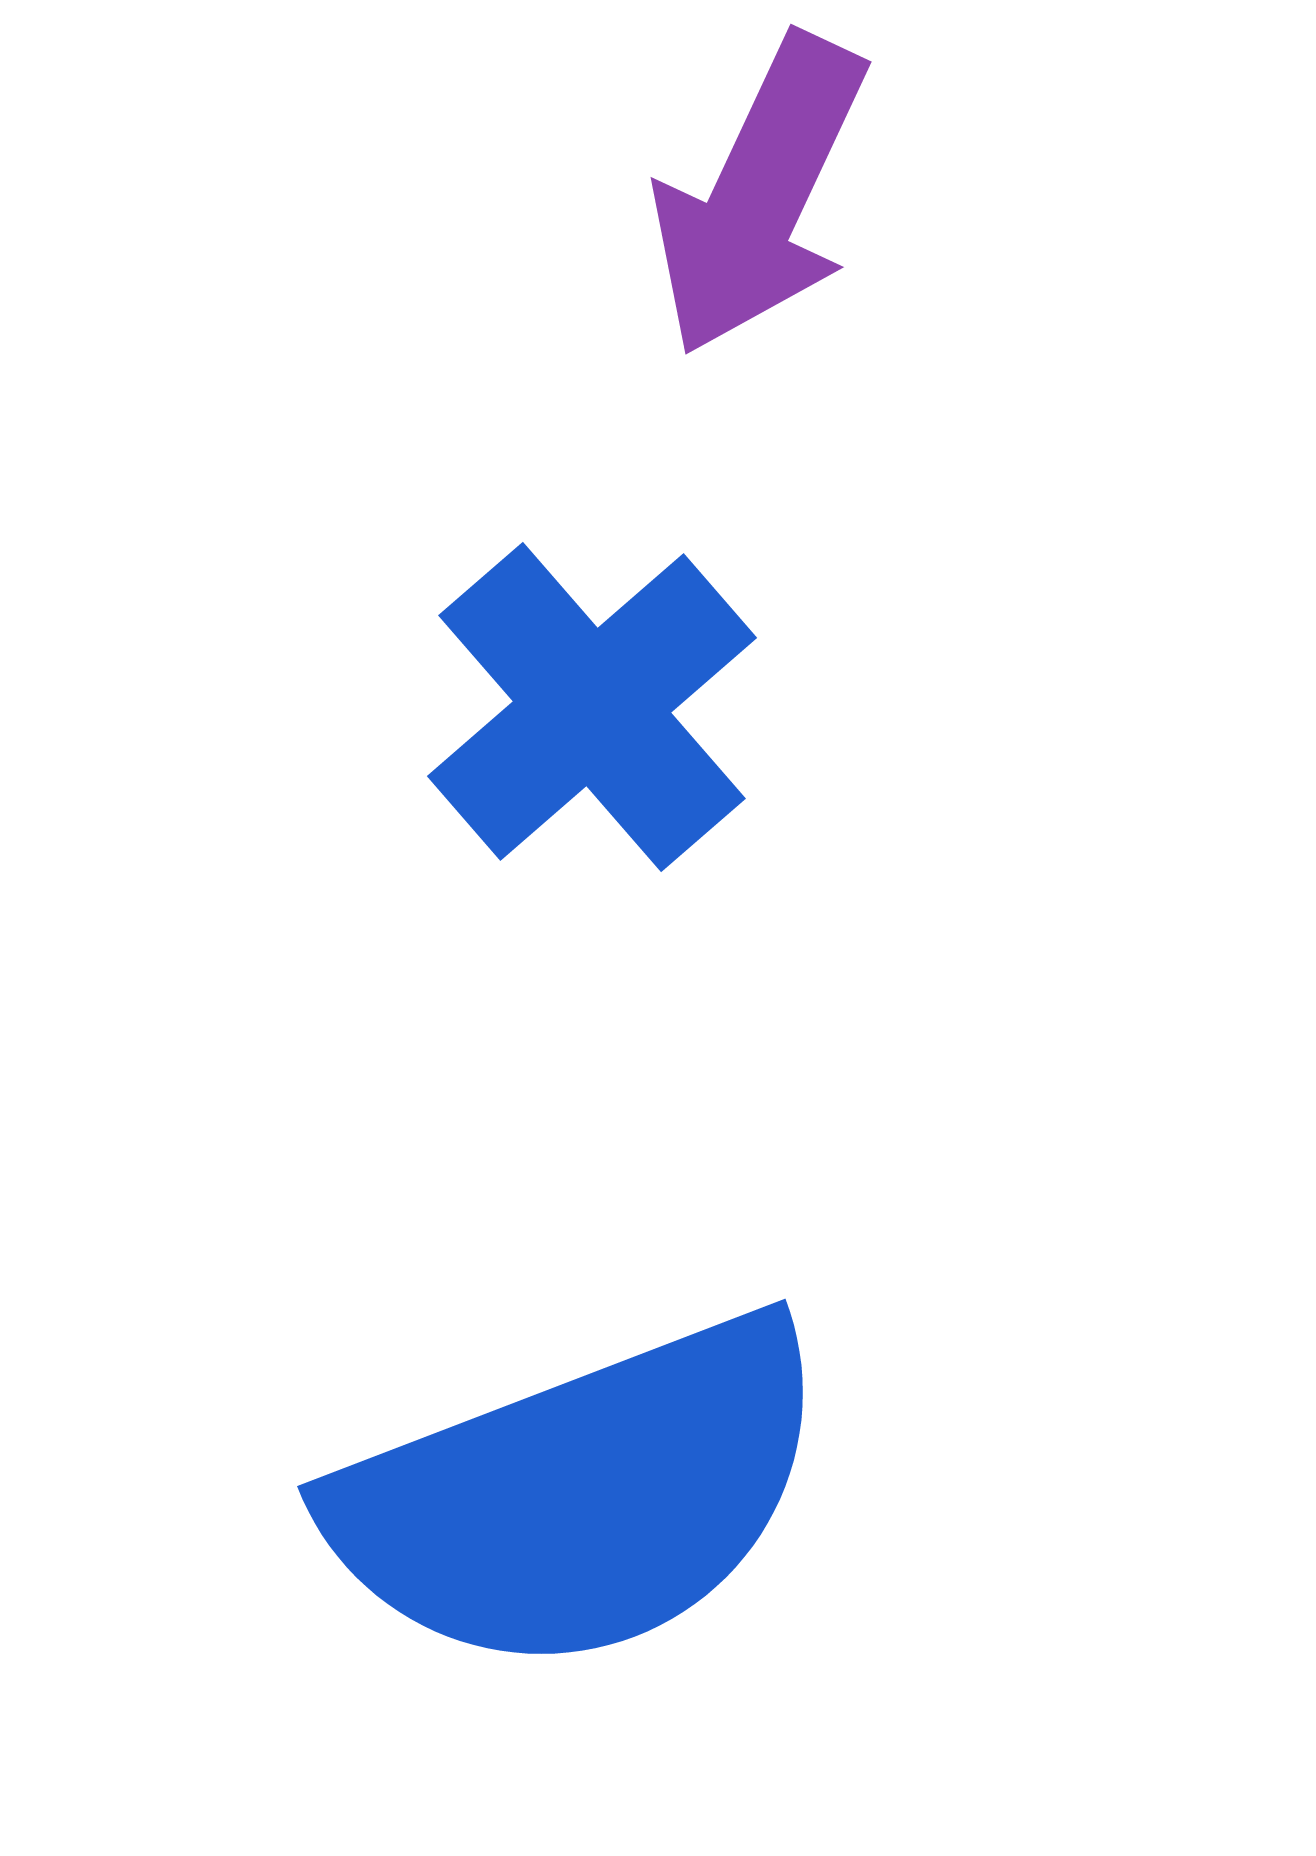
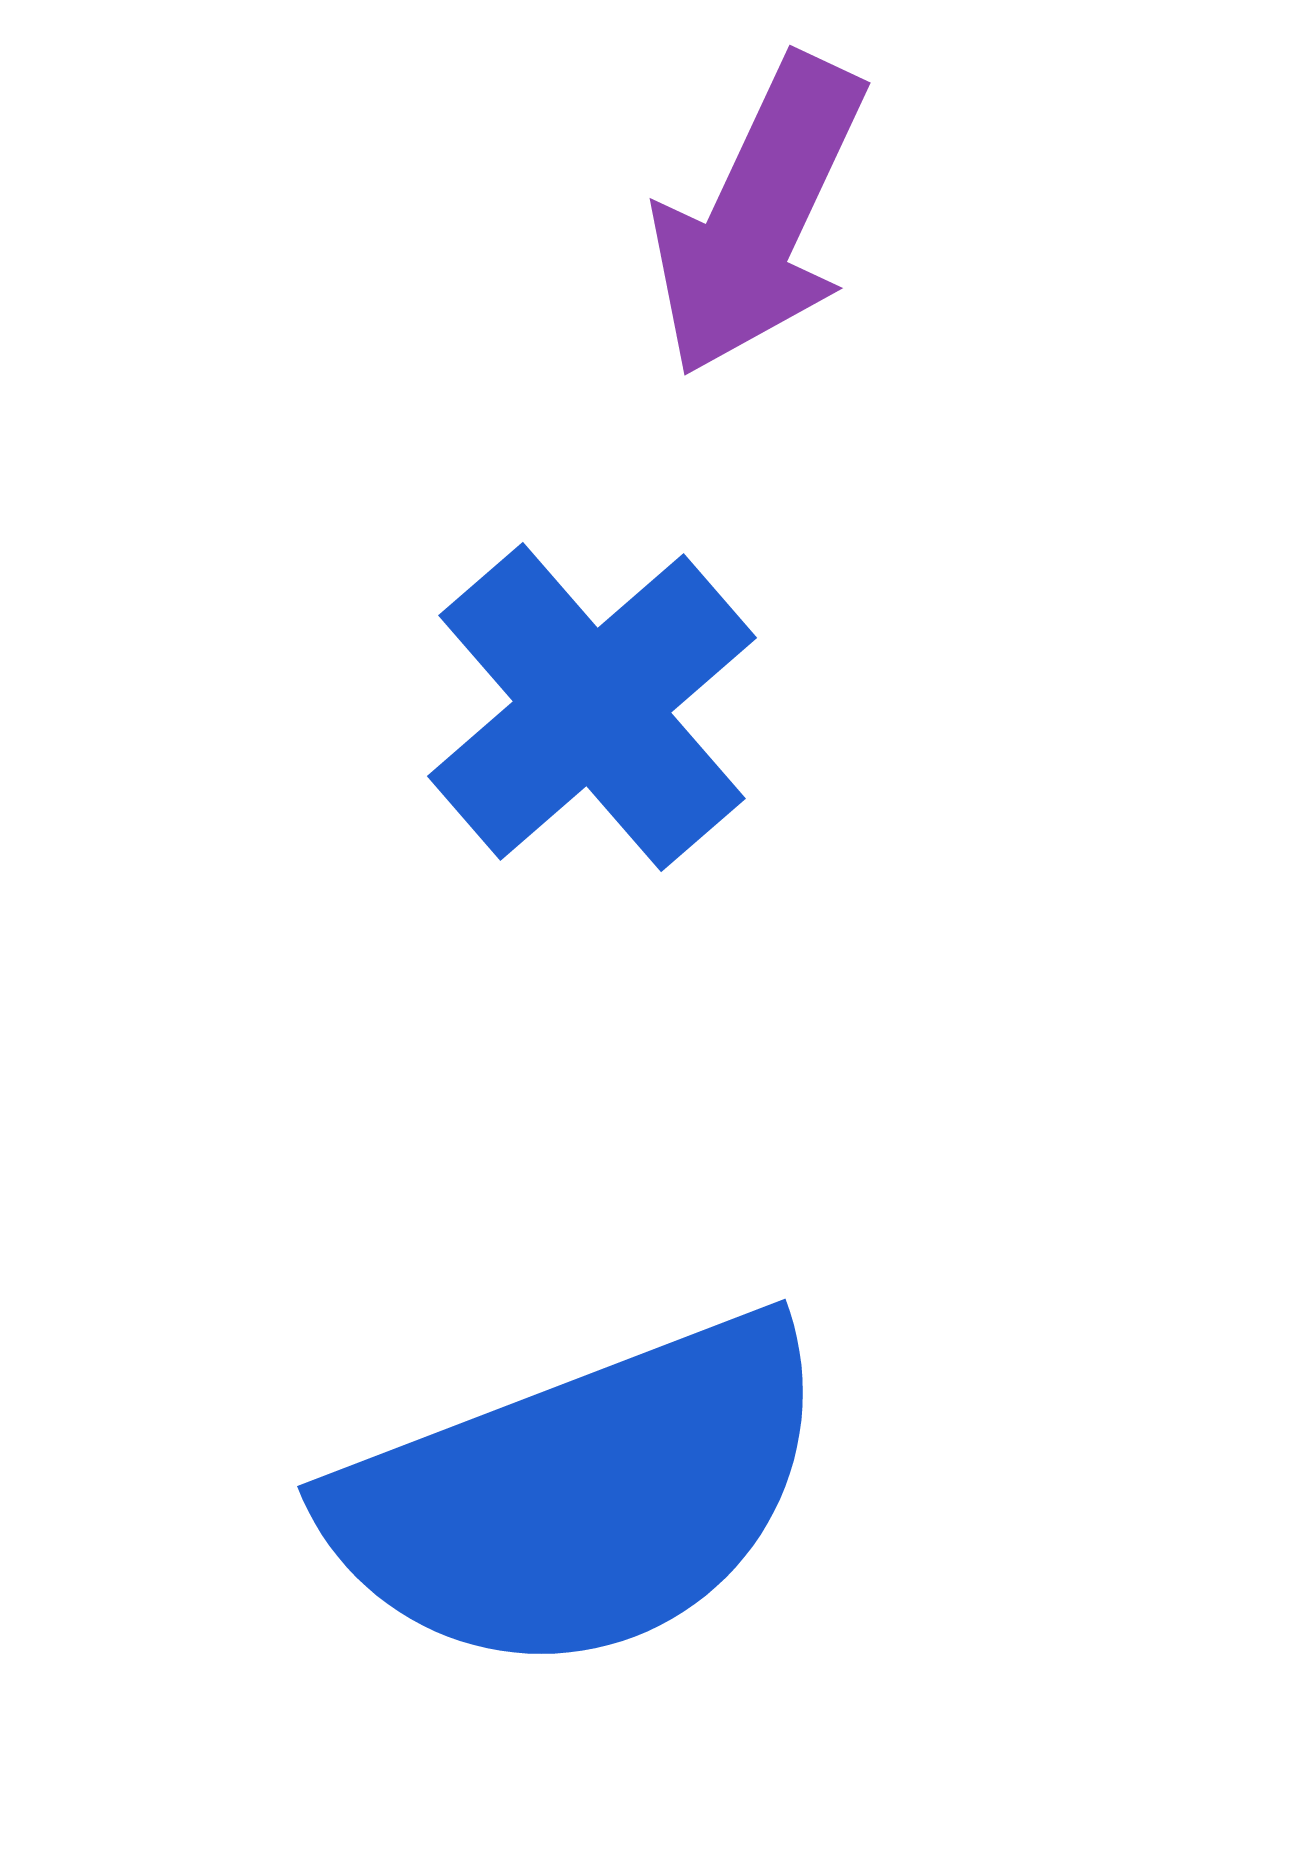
purple arrow: moved 1 px left, 21 px down
